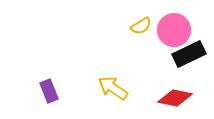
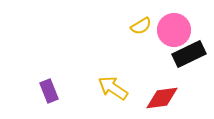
red diamond: moved 13 px left; rotated 20 degrees counterclockwise
